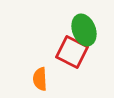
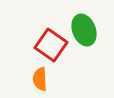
red square: moved 21 px left, 7 px up; rotated 8 degrees clockwise
